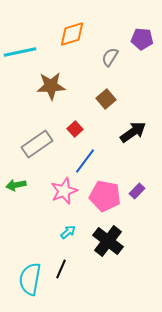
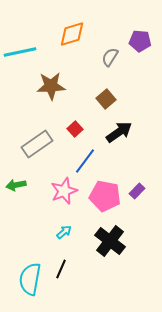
purple pentagon: moved 2 px left, 2 px down
black arrow: moved 14 px left
cyan arrow: moved 4 px left
black cross: moved 2 px right
